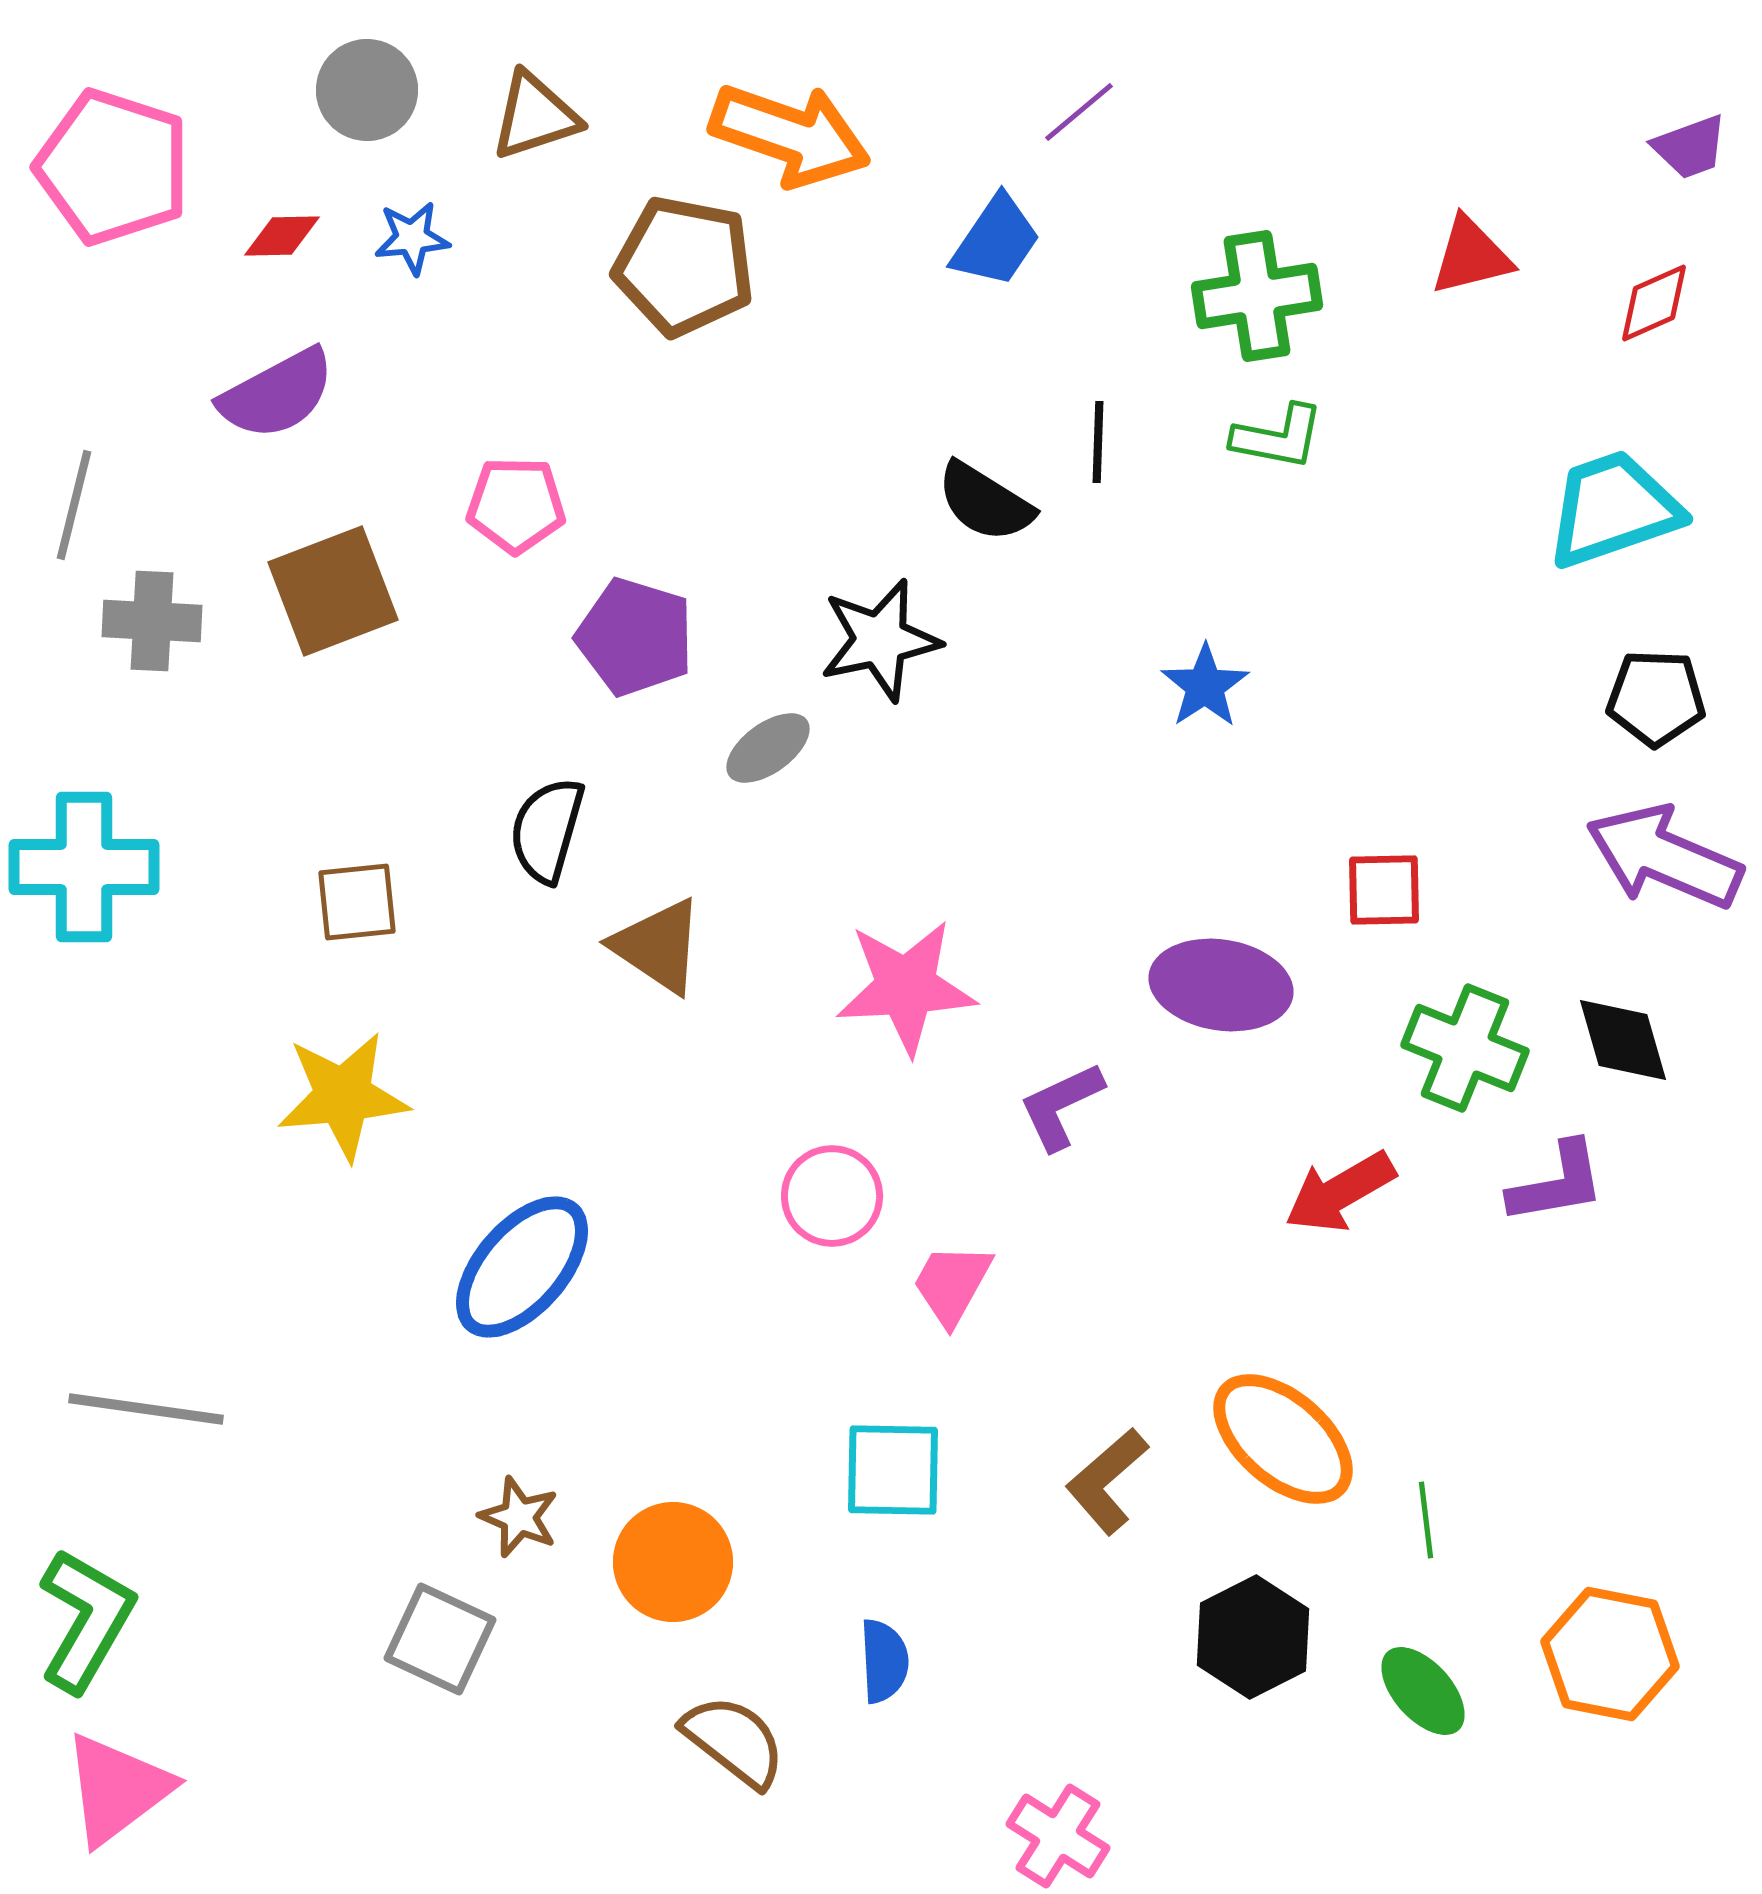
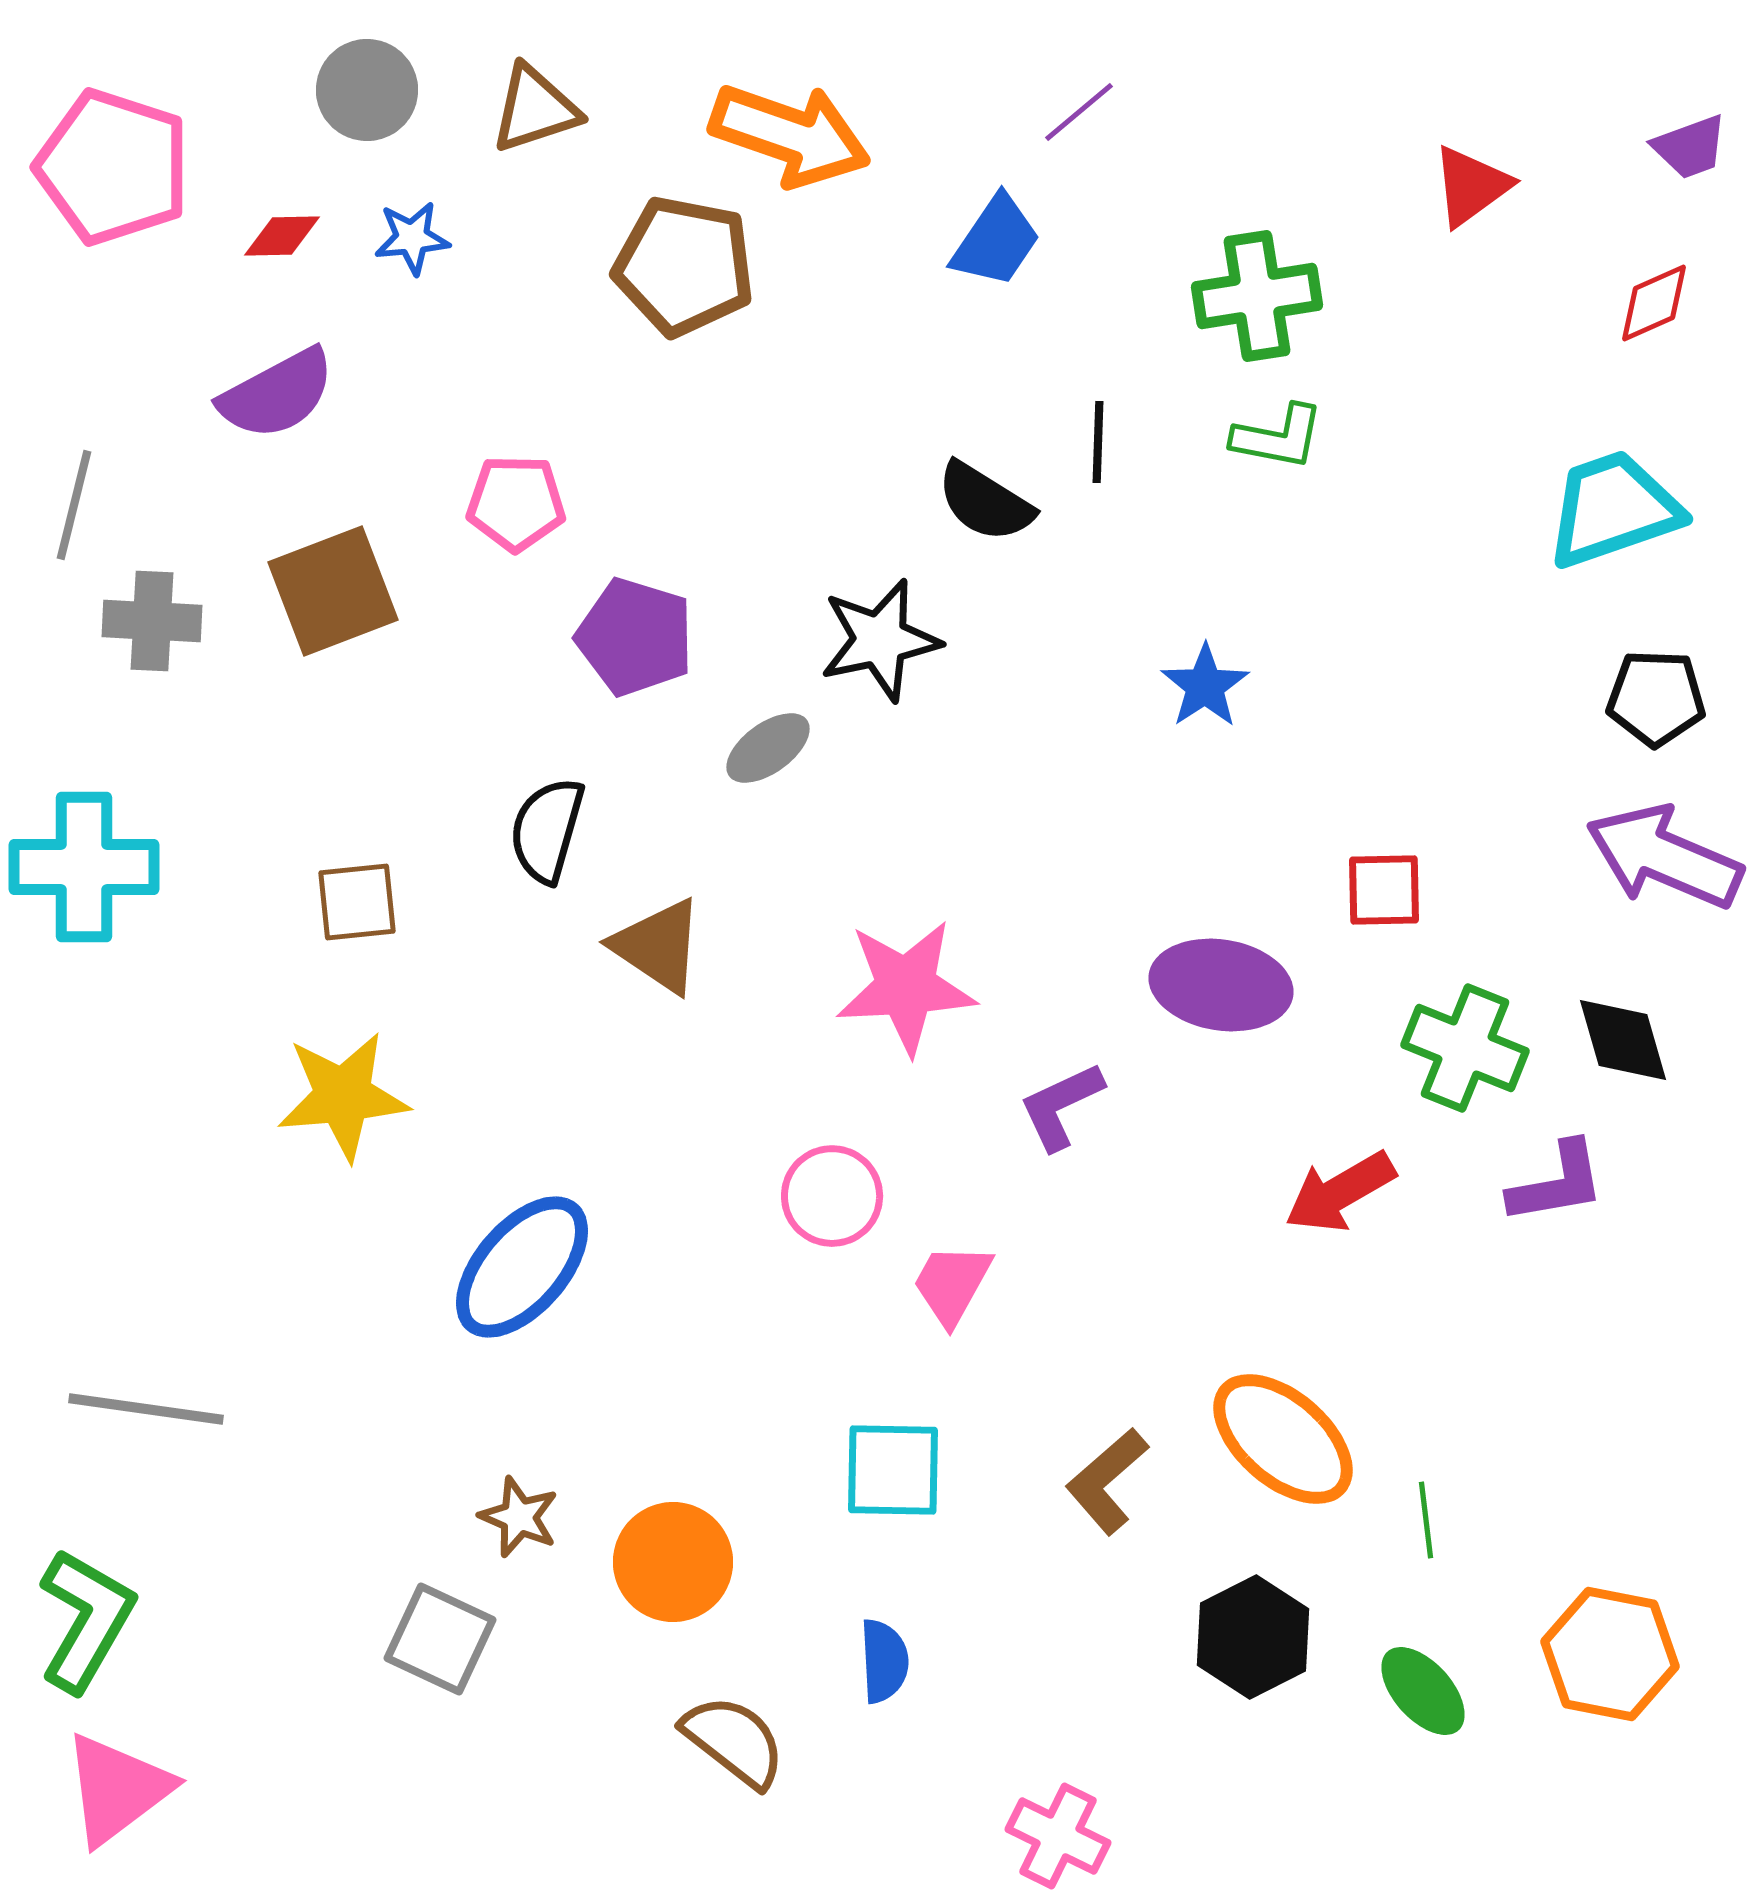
brown triangle at (535, 116): moved 7 px up
red triangle at (1471, 256): moved 70 px up; rotated 22 degrees counterclockwise
pink pentagon at (516, 505): moved 2 px up
pink cross at (1058, 1836): rotated 6 degrees counterclockwise
